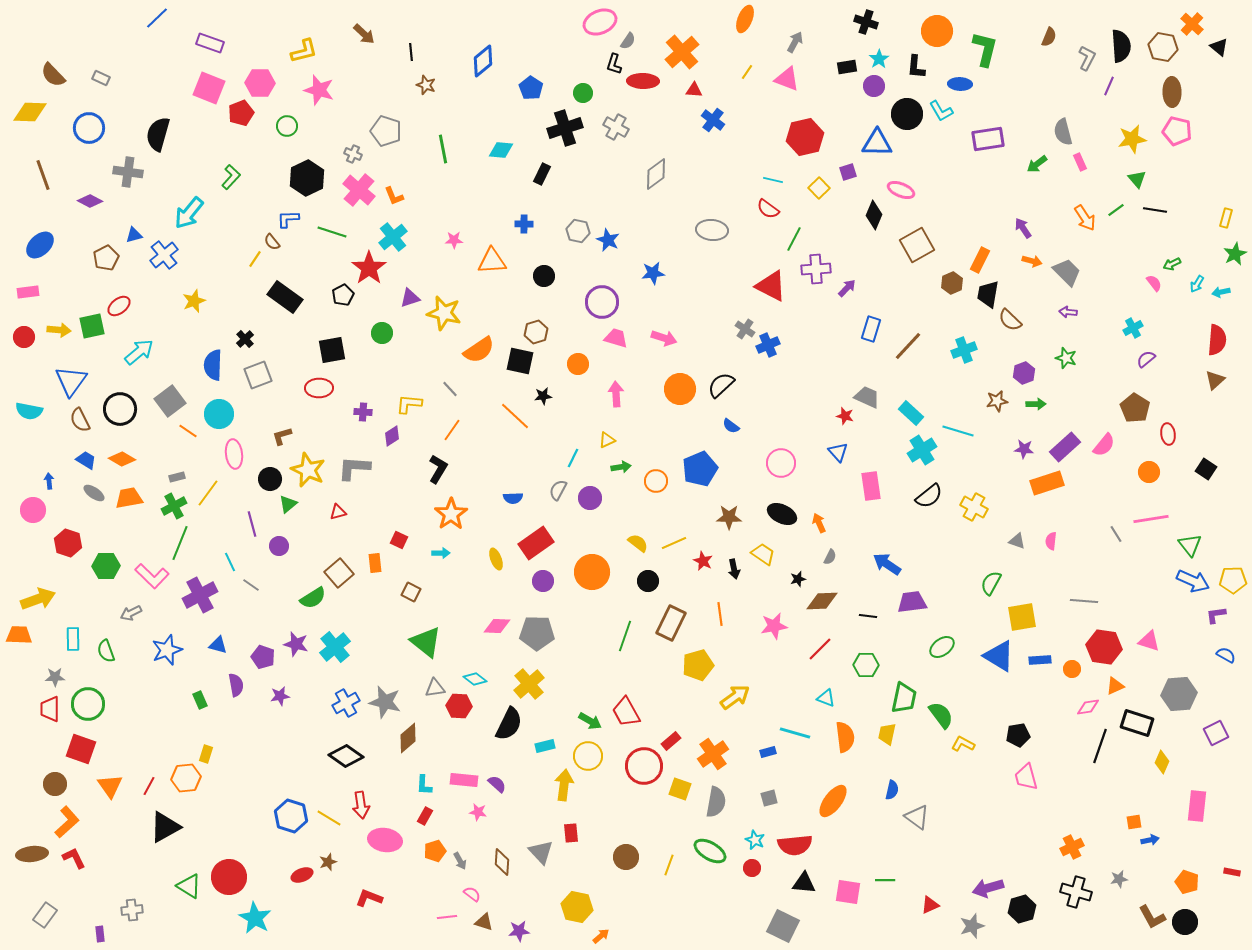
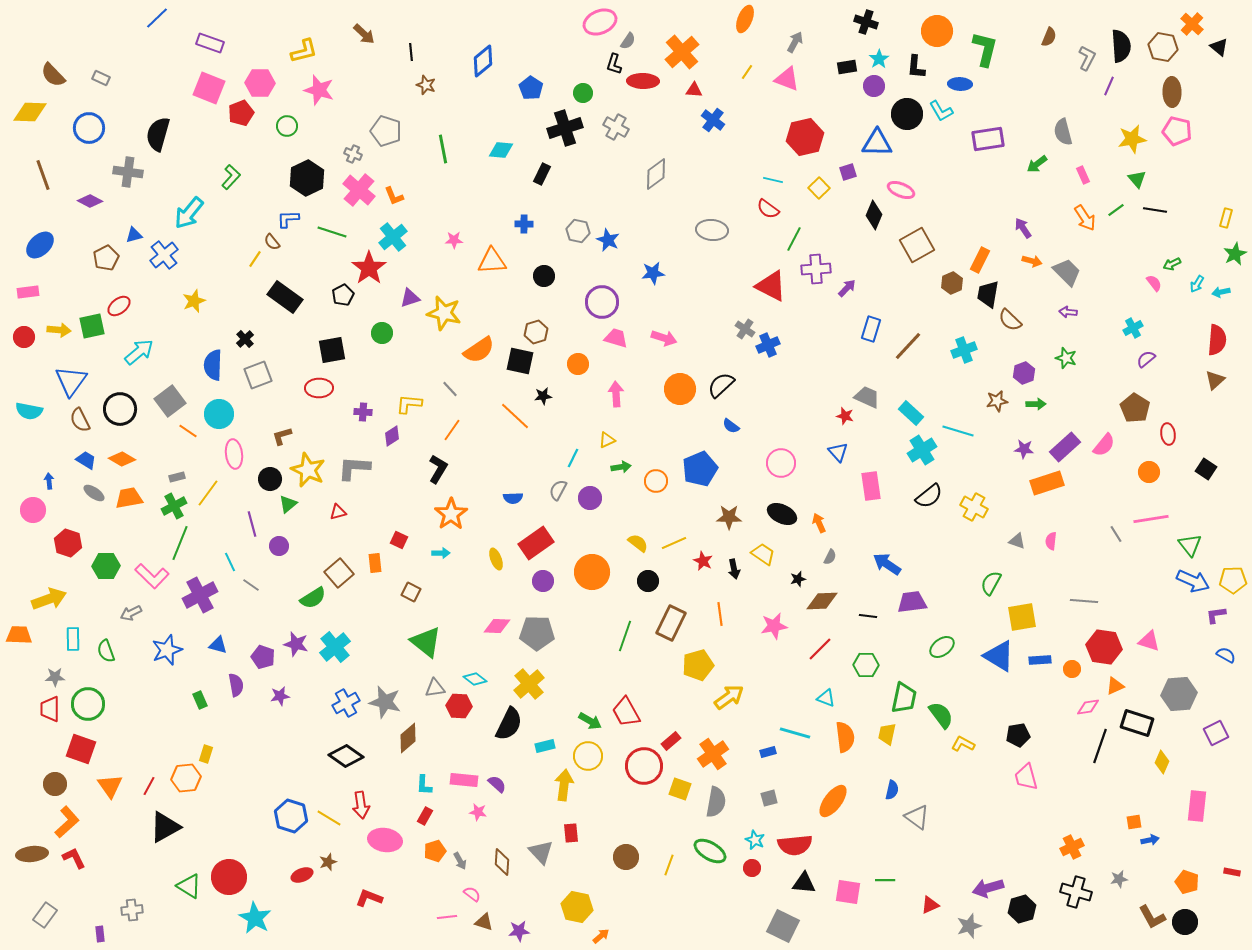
pink rectangle at (1080, 162): moved 3 px right, 13 px down
yellow arrow at (38, 599): moved 11 px right
yellow arrow at (735, 697): moved 6 px left
gray star at (972, 926): moved 3 px left
